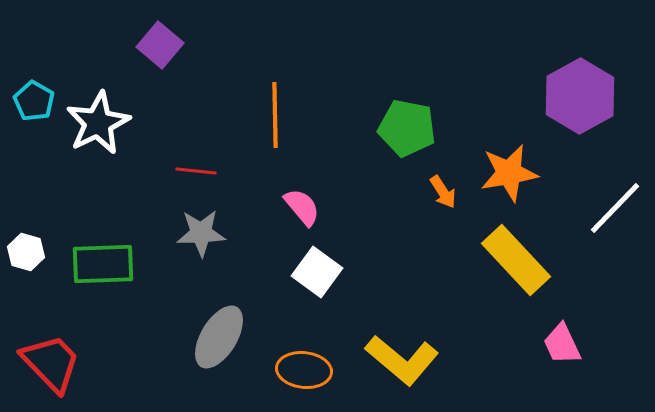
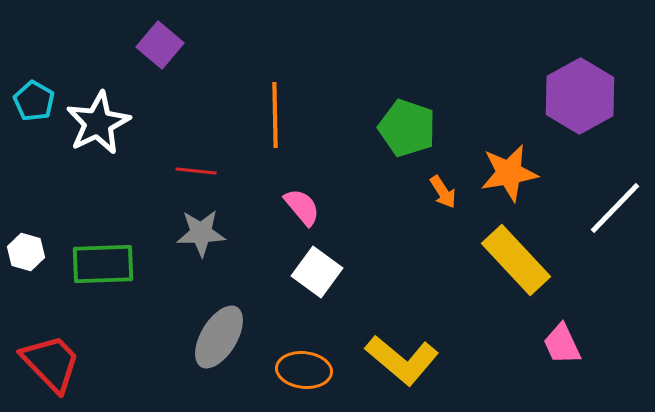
green pentagon: rotated 8 degrees clockwise
